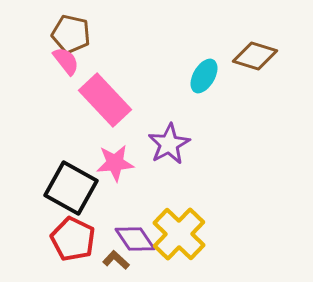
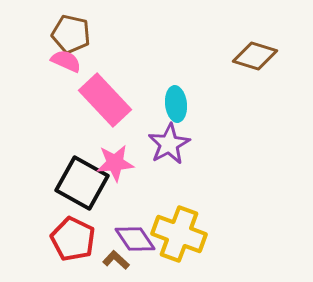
pink semicircle: rotated 28 degrees counterclockwise
cyan ellipse: moved 28 px left, 28 px down; rotated 36 degrees counterclockwise
black square: moved 11 px right, 5 px up
yellow cross: rotated 24 degrees counterclockwise
